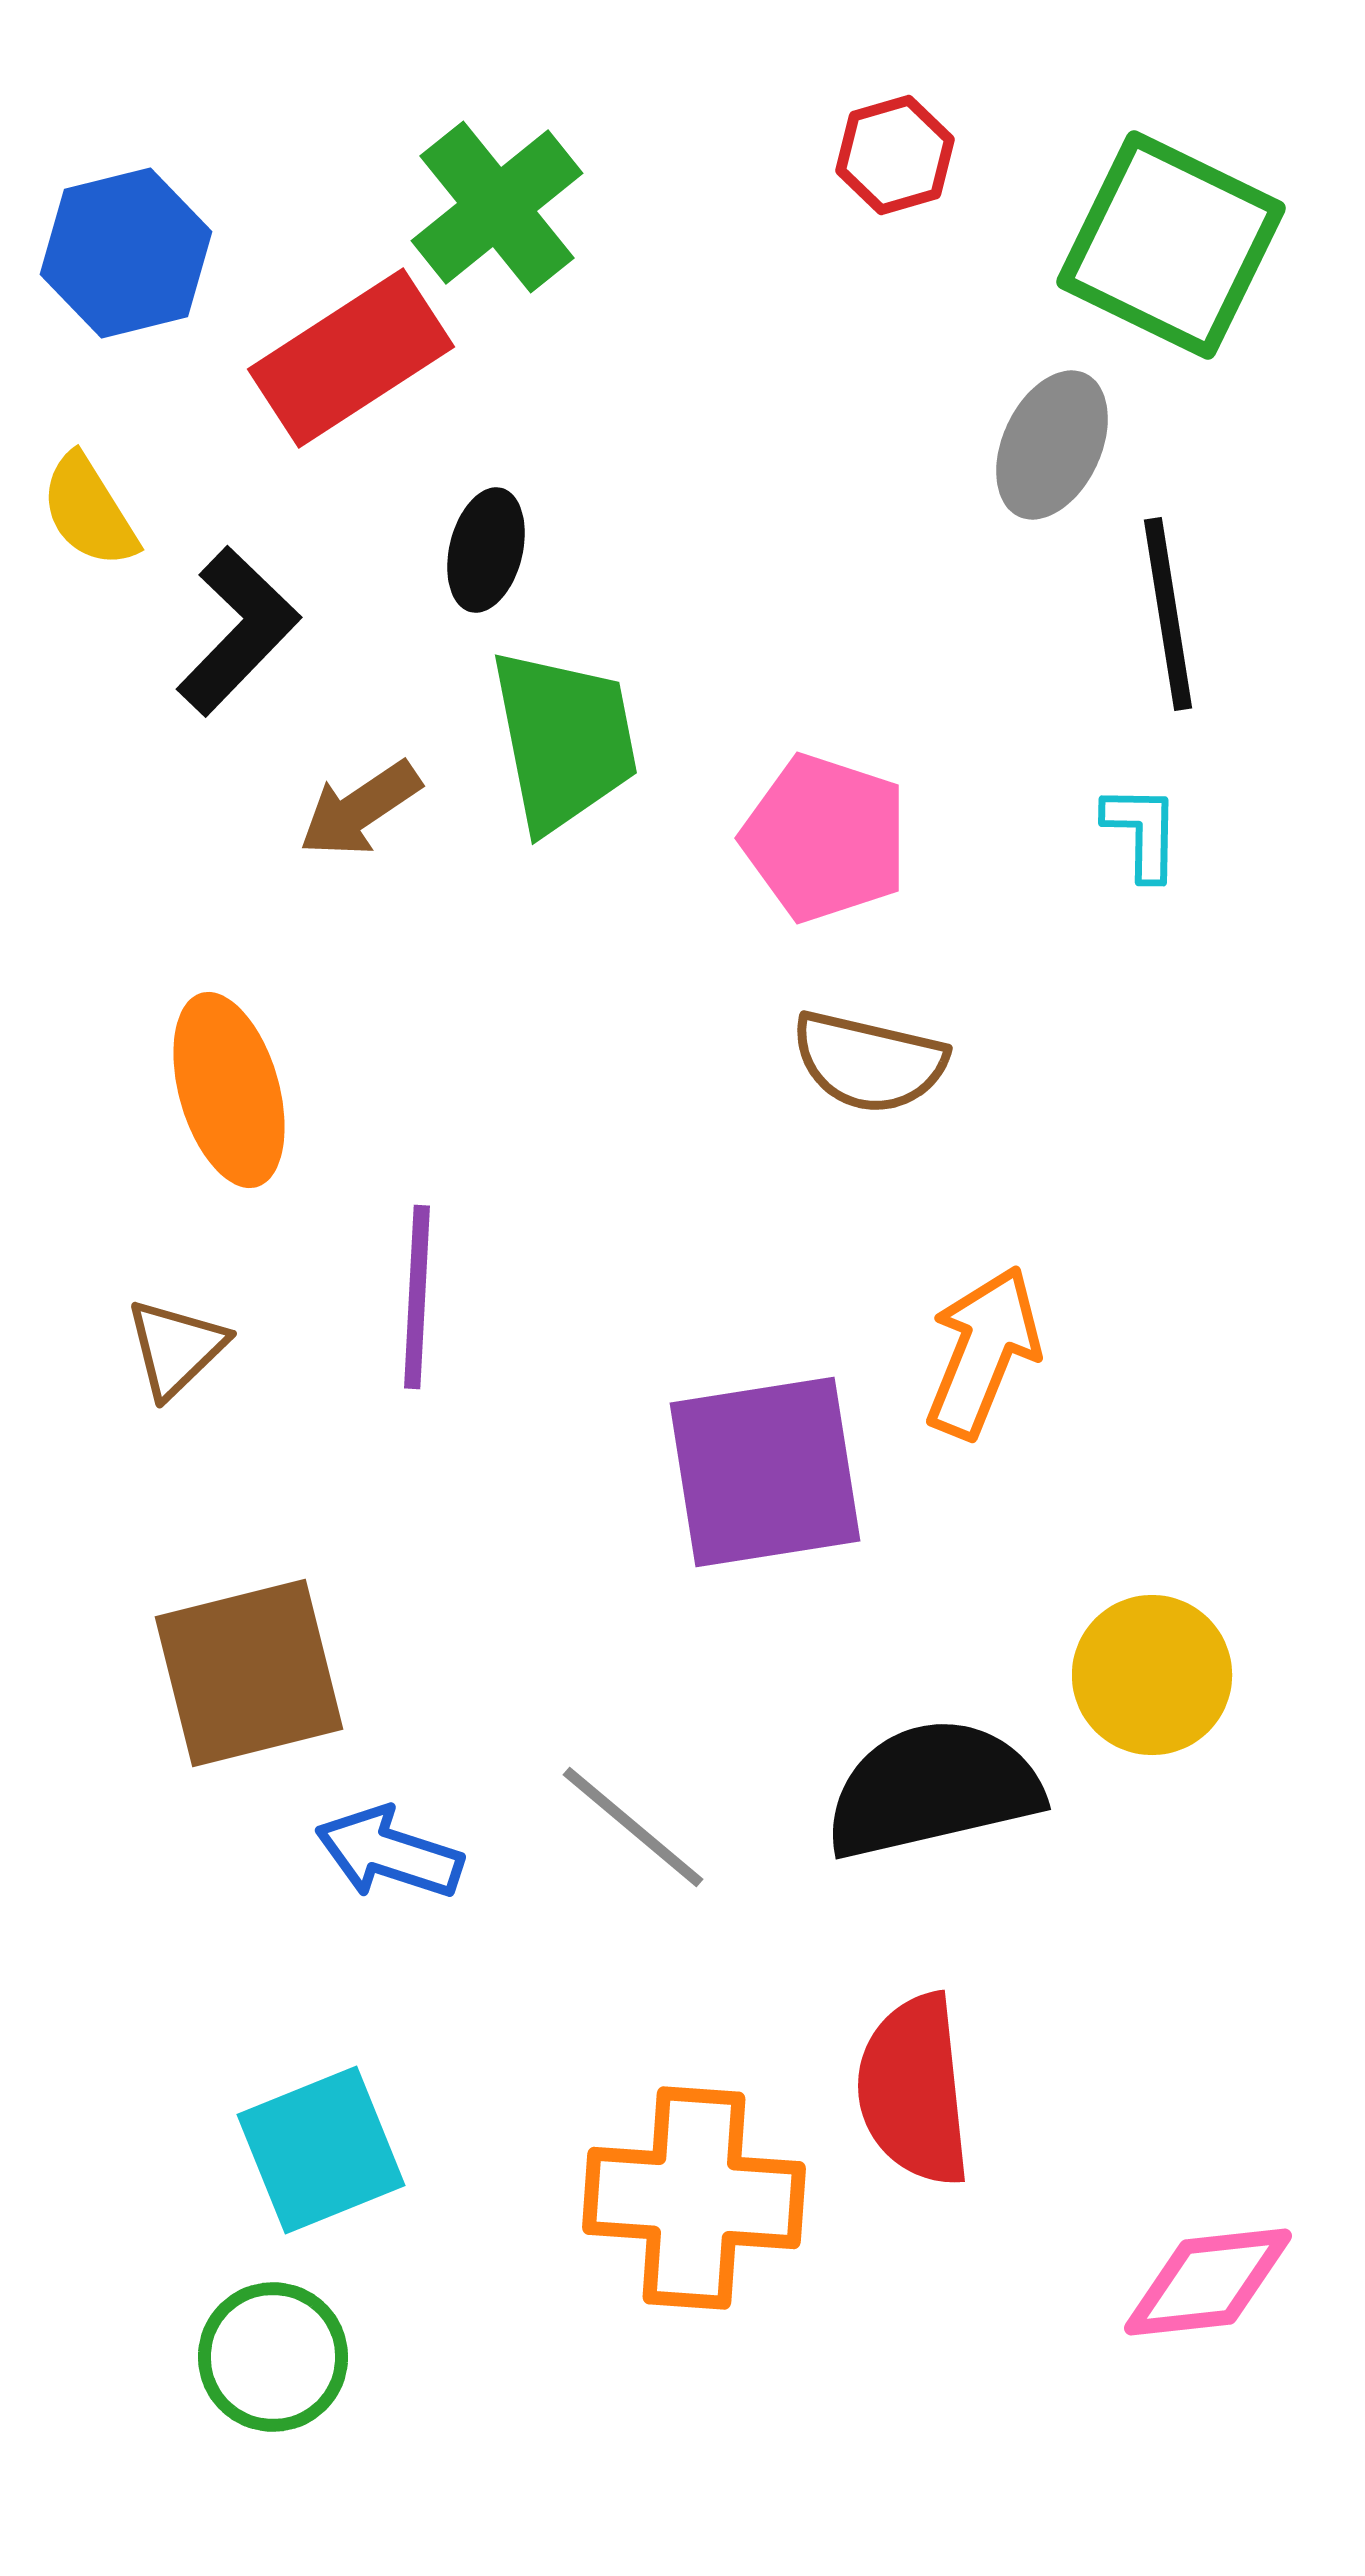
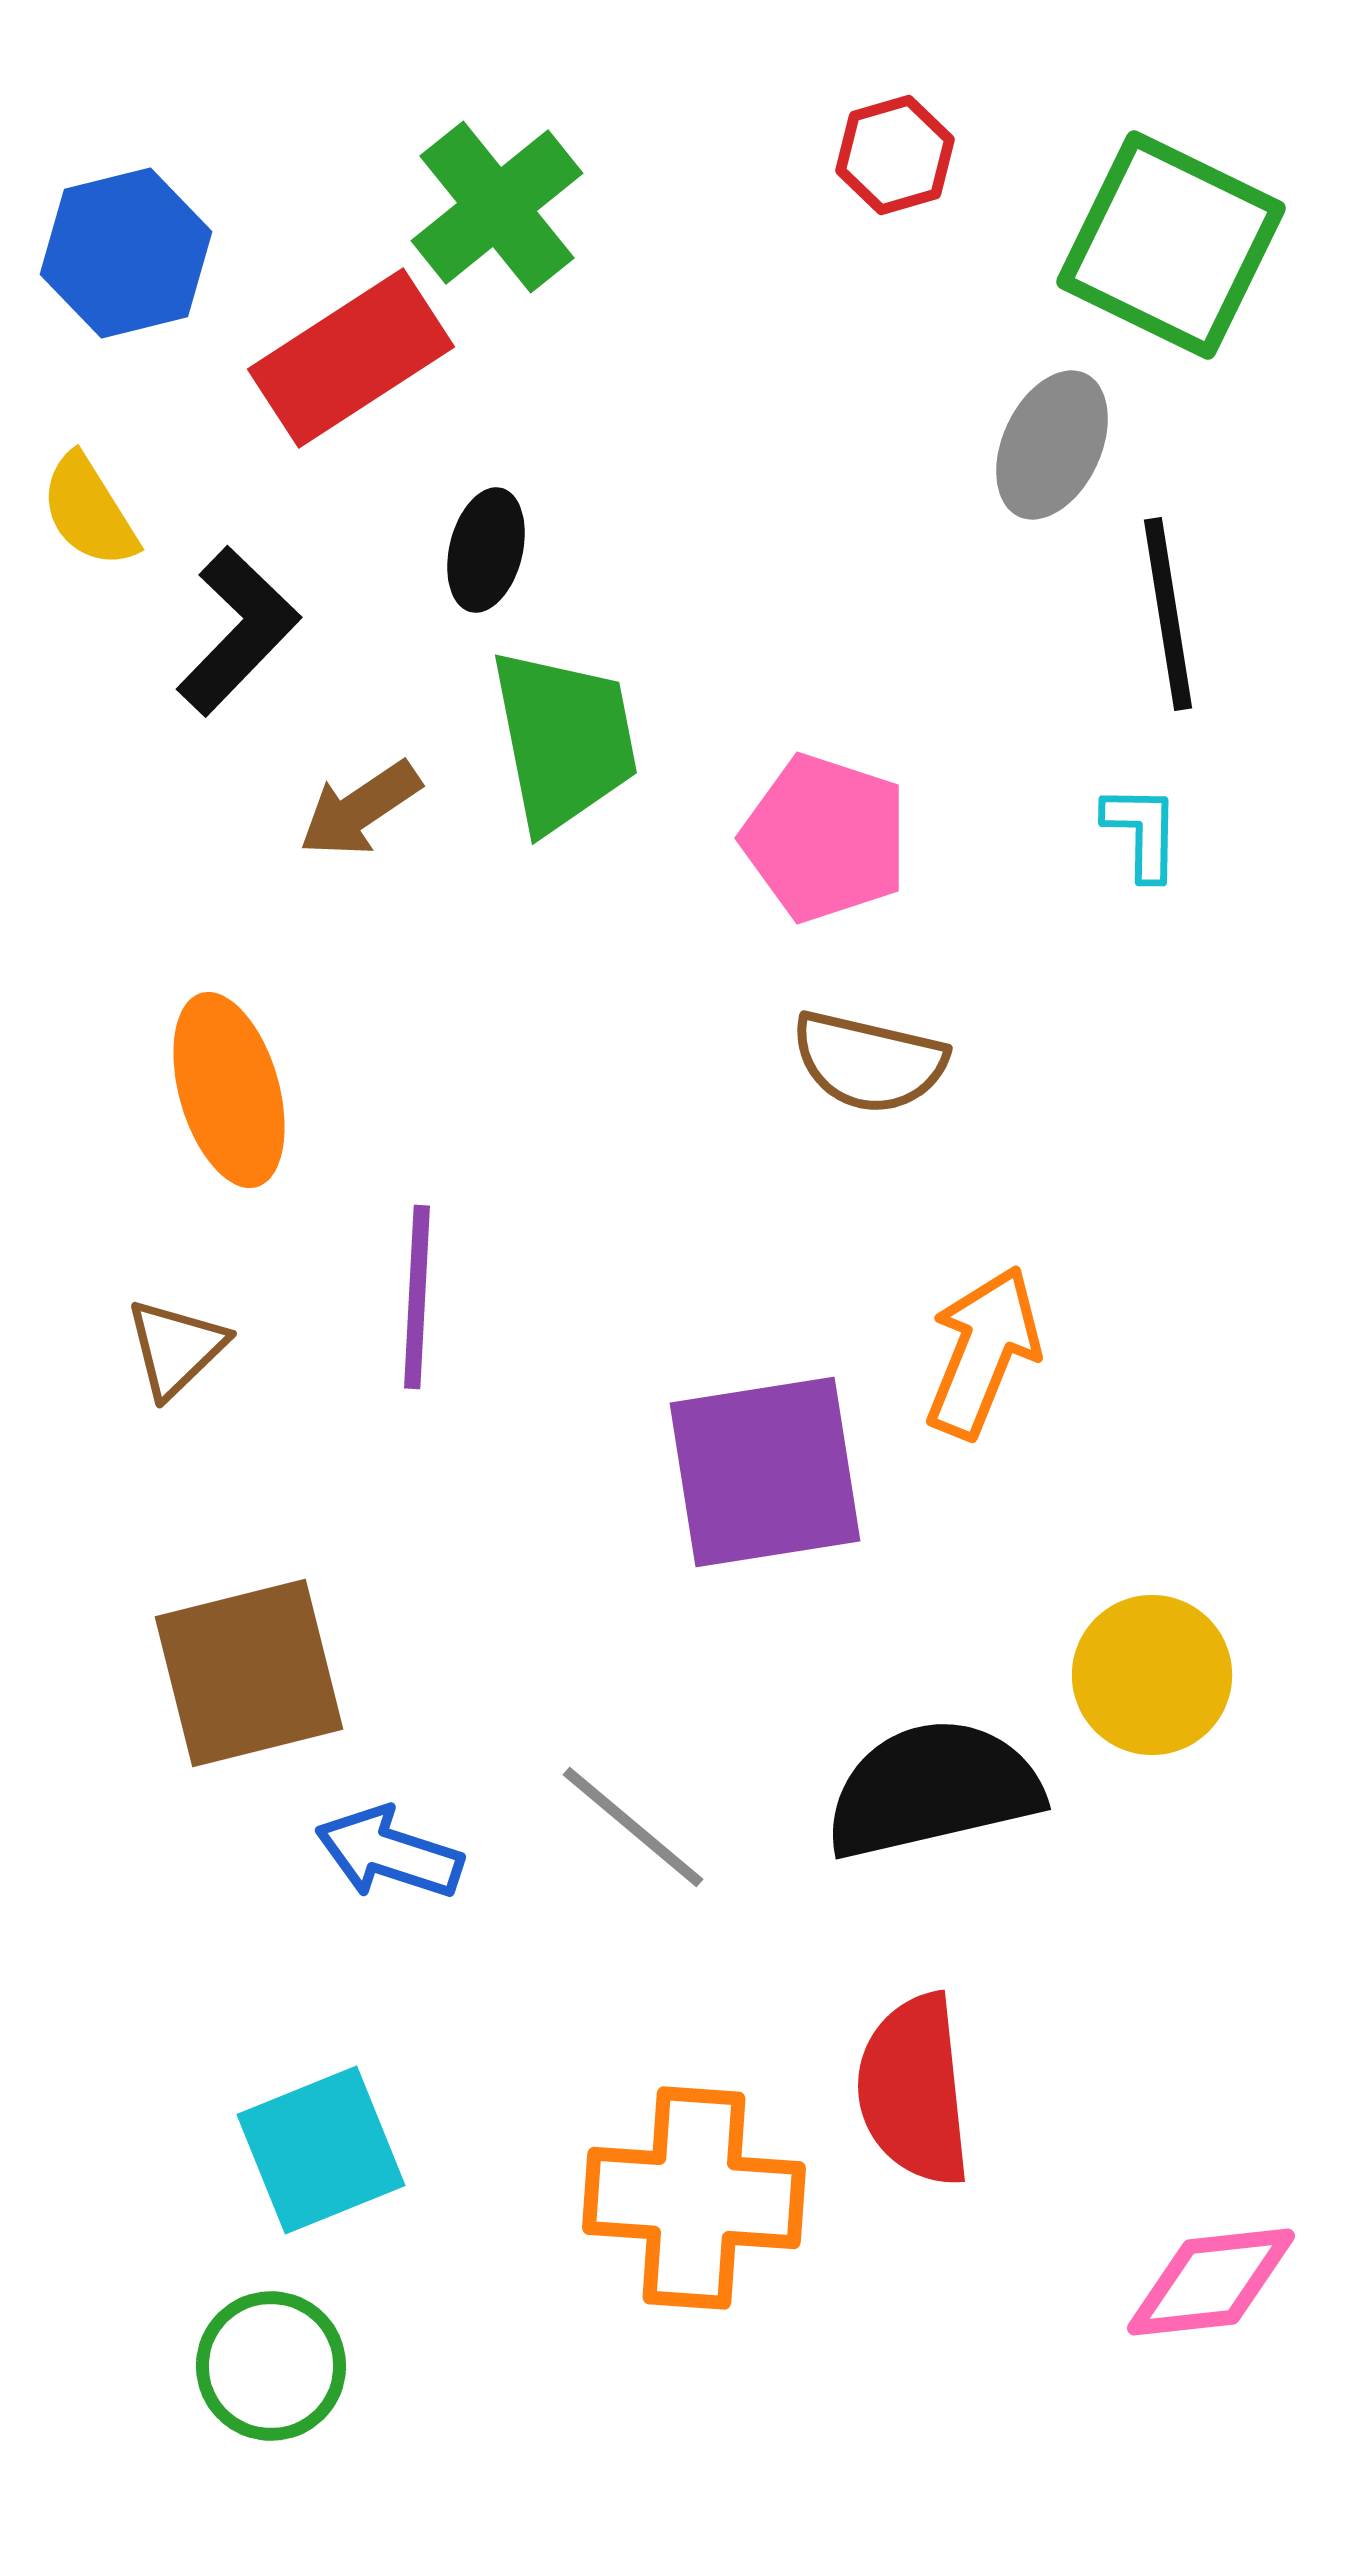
pink diamond: moved 3 px right
green circle: moved 2 px left, 9 px down
